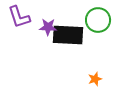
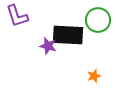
purple L-shape: moved 2 px left, 1 px up
purple star: moved 19 px down; rotated 12 degrees clockwise
orange star: moved 1 px left, 3 px up
